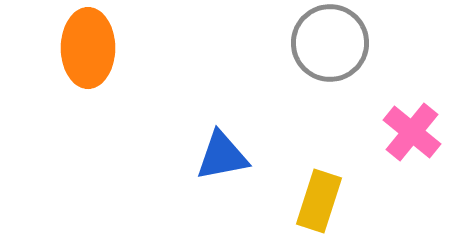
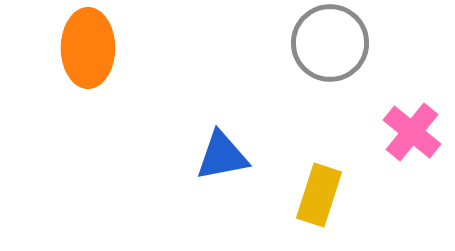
yellow rectangle: moved 6 px up
